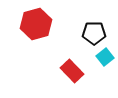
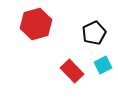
black pentagon: rotated 25 degrees counterclockwise
cyan square: moved 2 px left, 8 px down; rotated 12 degrees clockwise
